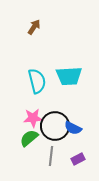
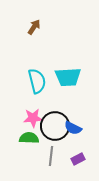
cyan trapezoid: moved 1 px left, 1 px down
green semicircle: rotated 42 degrees clockwise
